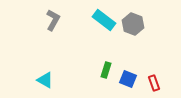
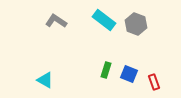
gray L-shape: moved 3 px right, 1 px down; rotated 85 degrees counterclockwise
gray hexagon: moved 3 px right
blue square: moved 1 px right, 5 px up
red rectangle: moved 1 px up
